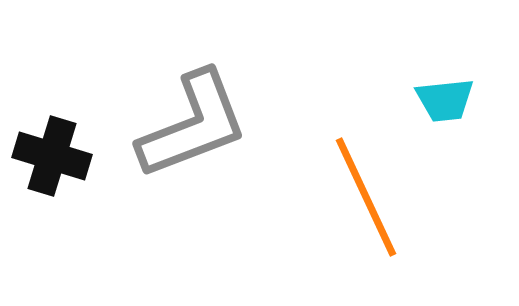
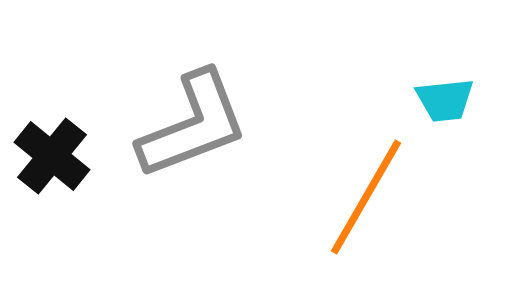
black cross: rotated 22 degrees clockwise
orange line: rotated 55 degrees clockwise
